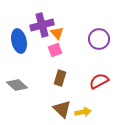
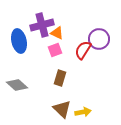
orange triangle: rotated 24 degrees counterclockwise
red semicircle: moved 16 px left, 31 px up; rotated 30 degrees counterclockwise
